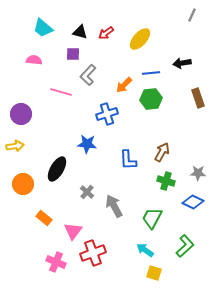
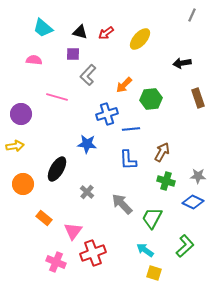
blue line: moved 20 px left, 56 px down
pink line: moved 4 px left, 5 px down
gray star: moved 3 px down
gray arrow: moved 8 px right, 2 px up; rotated 15 degrees counterclockwise
